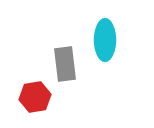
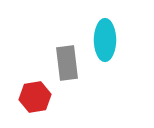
gray rectangle: moved 2 px right, 1 px up
